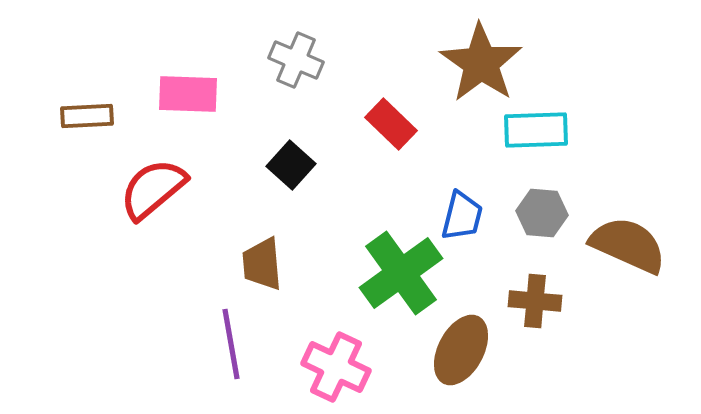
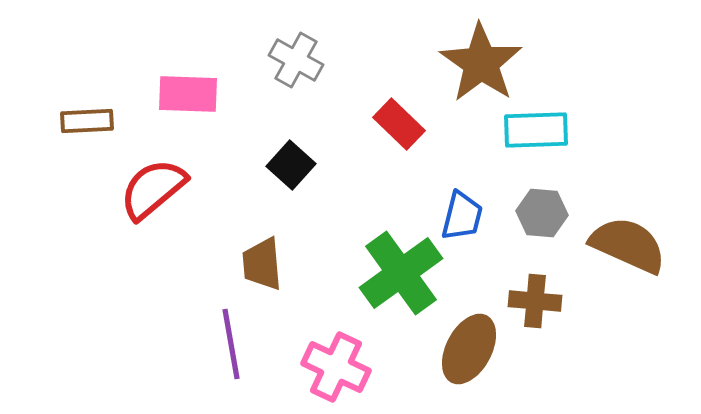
gray cross: rotated 6 degrees clockwise
brown rectangle: moved 5 px down
red rectangle: moved 8 px right
brown ellipse: moved 8 px right, 1 px up
